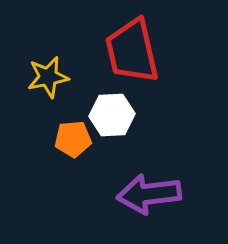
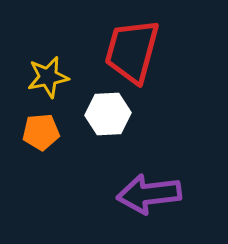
red trapezoid: rotated 28 degrees clockwise
white hexagon: moved 4 px left, 1 px up
orange pentagon: moved 32 px left, 7 px up
